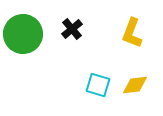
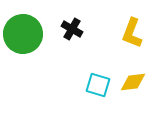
black cross: rotated 20 degrees counterclockwise
yellow diamond: moved 2 px left, 3 px up
